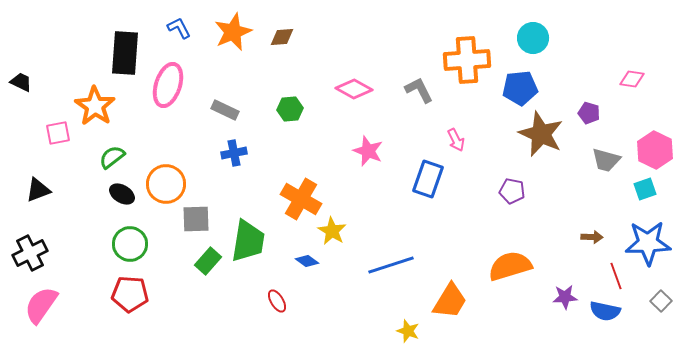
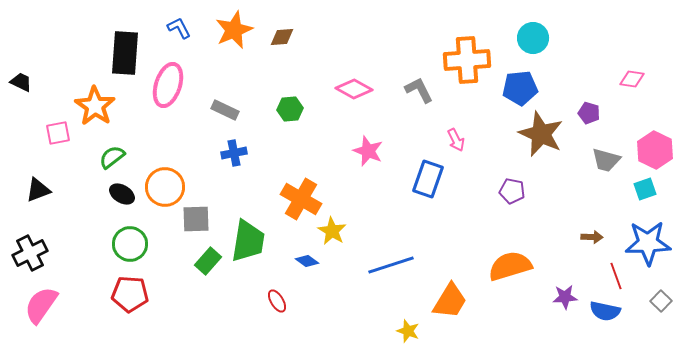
orange star at (233, 32): moved 1 px right, 2 px up
orange circle at (166, 184): moved 1 px left, 3 px down
